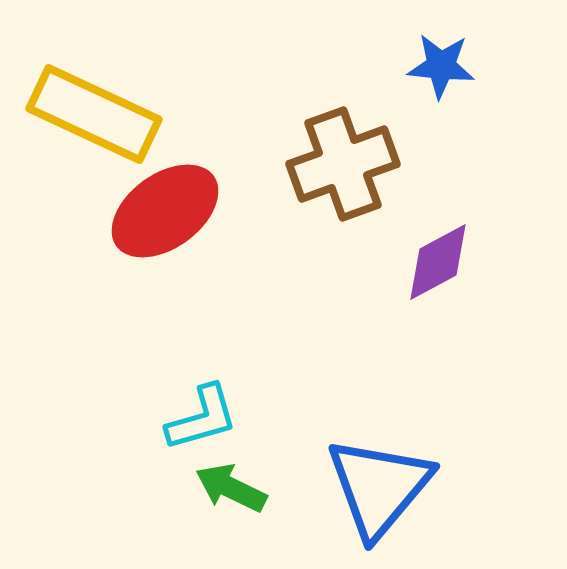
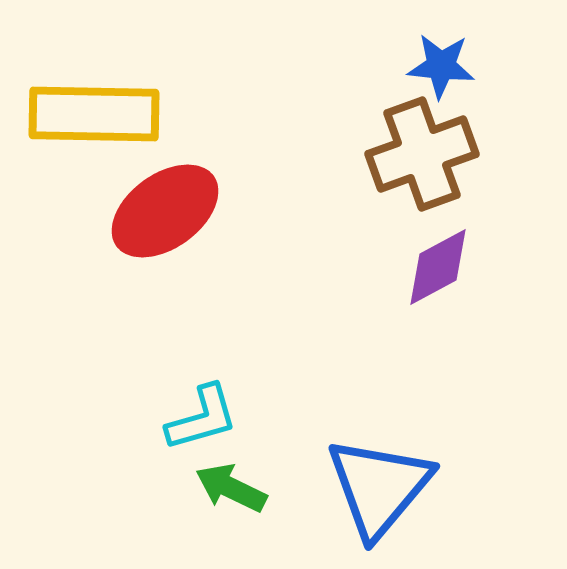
yellow rectangle: rotated 24 degrees counterclockwise
brown cross: moved 79 px right, 10 px up
purple diamond: moved 5 px down
